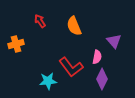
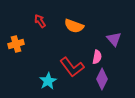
orange semicircle: rotated 48 degrees counterclockwise
purple triangle: moved 2 px up
red L-shape: moved 1 px right
cyan star: rotated 24 degrees counterclockwise
